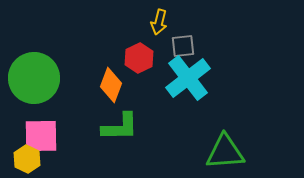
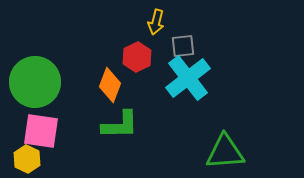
yellow arrow: moved 3 px left
red hexagon: moved 2 px left, 1 px up
green circle: moved 1 px right, 4 px down
orange diamond: moved 1 px left
green L-shape: moved 2 px up
pink square: moved 5 px up; rotated 9 degrees clockwise
